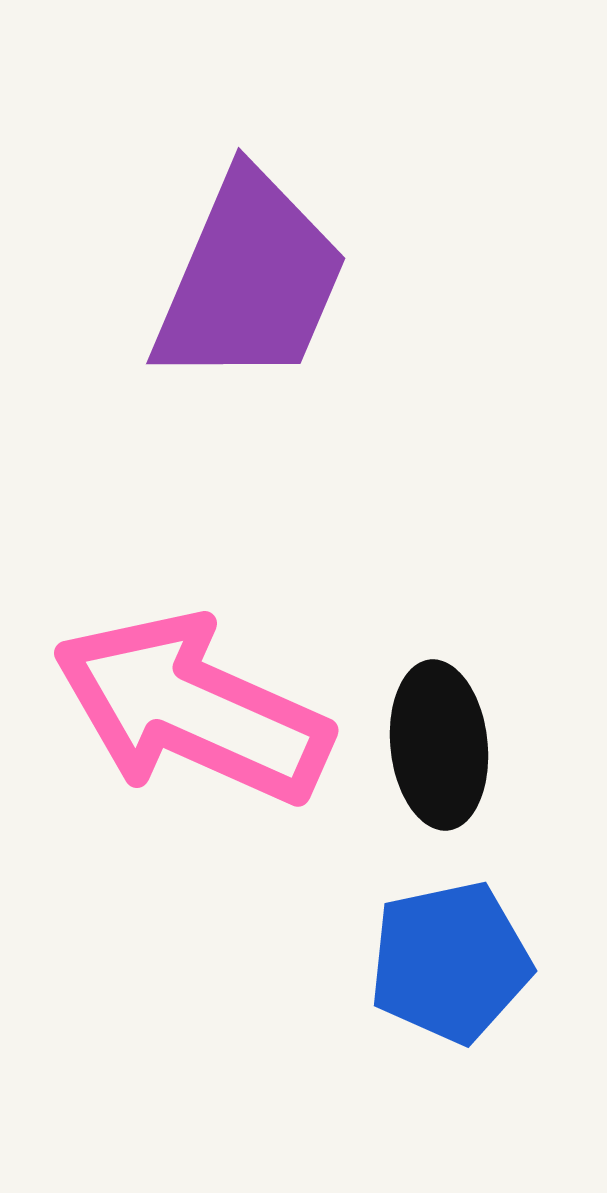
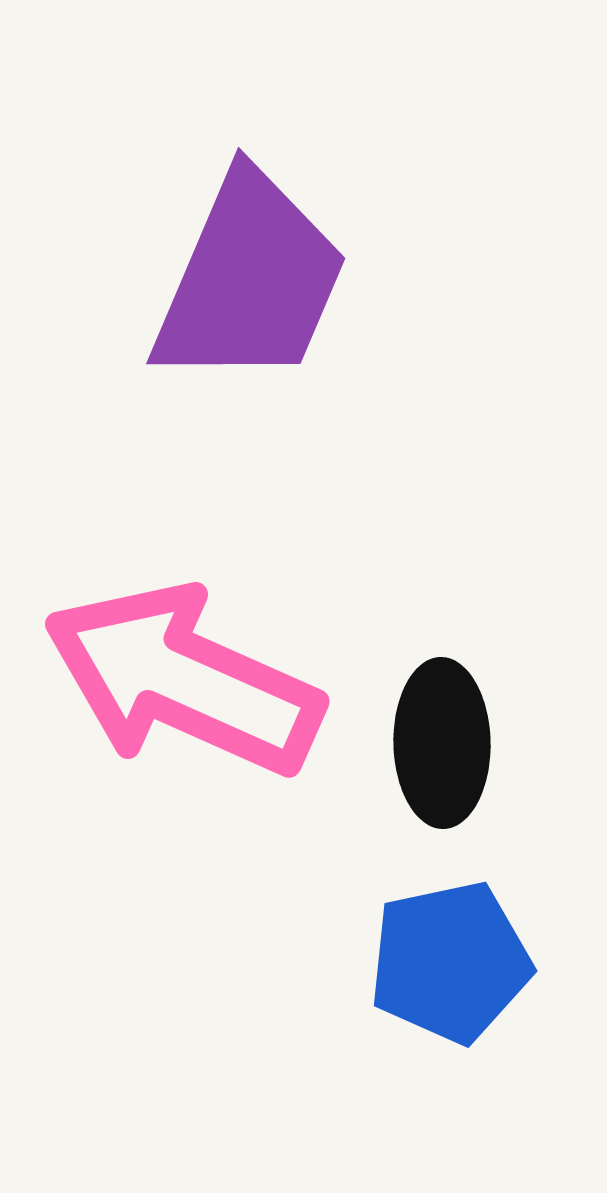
pink arrow: moved 9 px left, 29 px up
black ellipse: moved 3 px right, 2 px up; rotated 5 degrees clockwise
